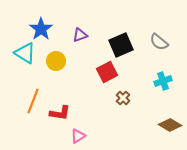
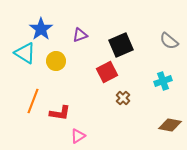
gray semicircle: moved 10 px right, 1 px up
brown diamond: rotated 20 degrees counterclockwise
